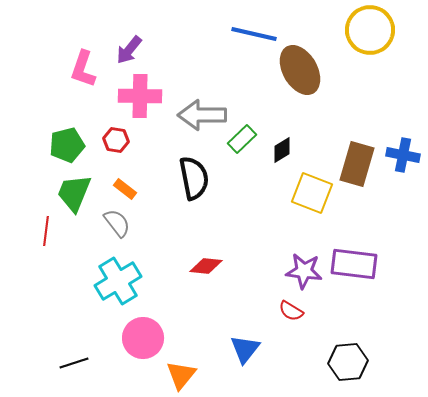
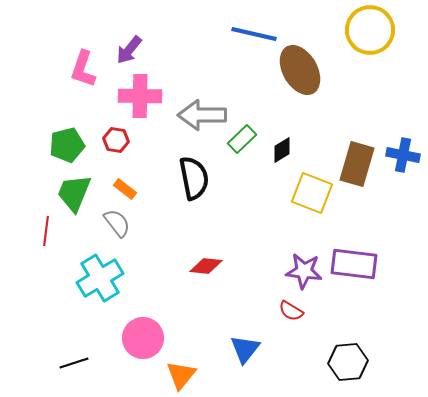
cyan cross: moved 18 px left, 3 px up
